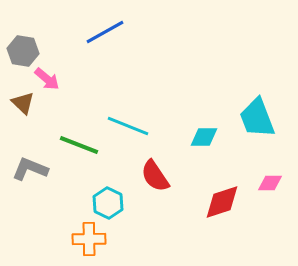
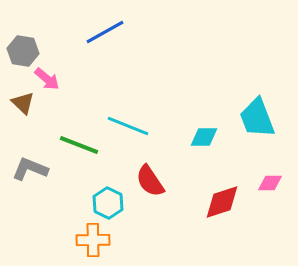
red semicircle: moved 5 px left, 5 px down
orange cross: moved 4 px right, 1 px down
